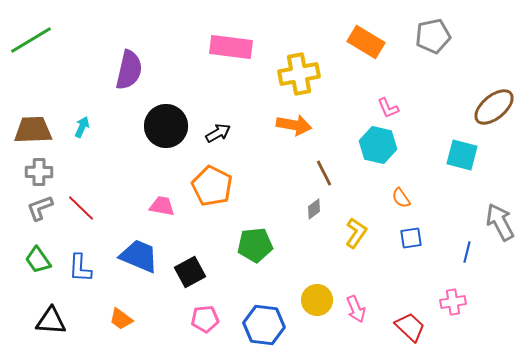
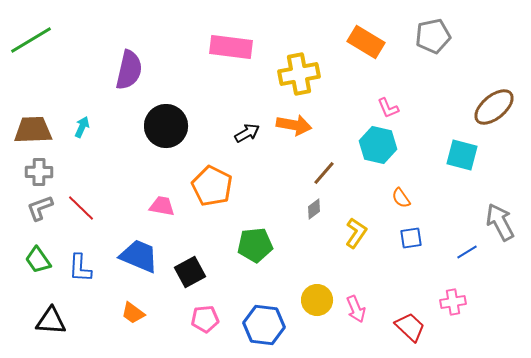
black arrow: moved 29 px right
brown line: rotated 68 degrees clockwise
blue line: rotated 45 degrees clockwise
orange trapezoid: moved 12 px right, 6 px up
